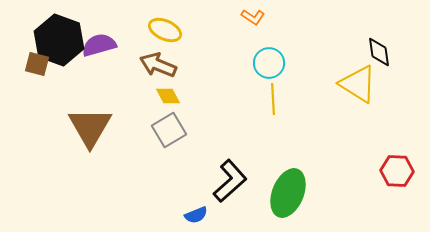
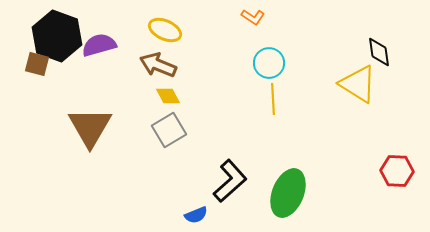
black hexagon: moved 2 px left, 4 px up
